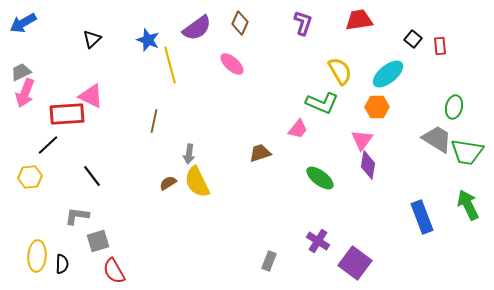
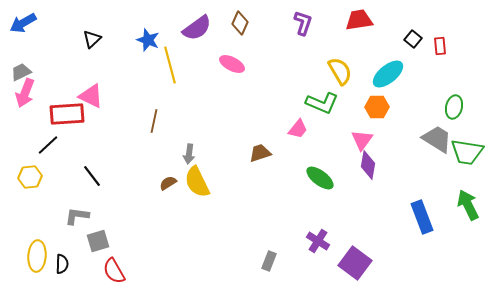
pink ellipse at (232, 64): rotated 15 degrees counterclockwise
